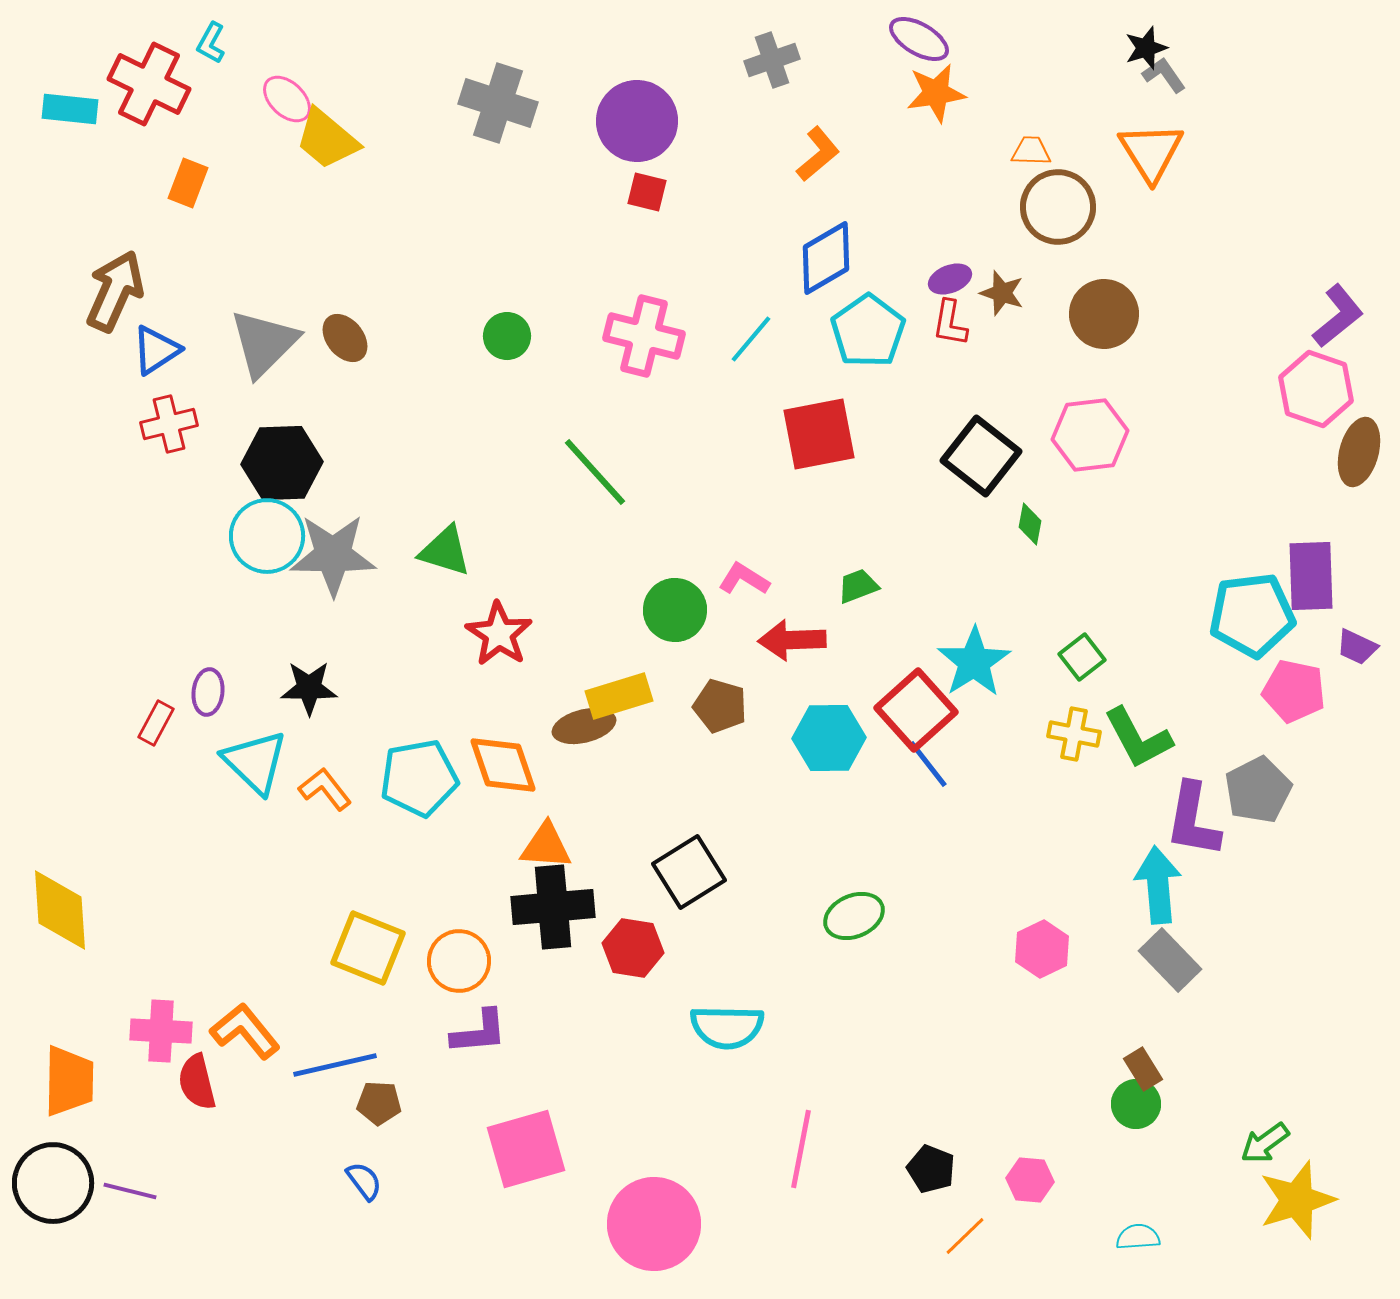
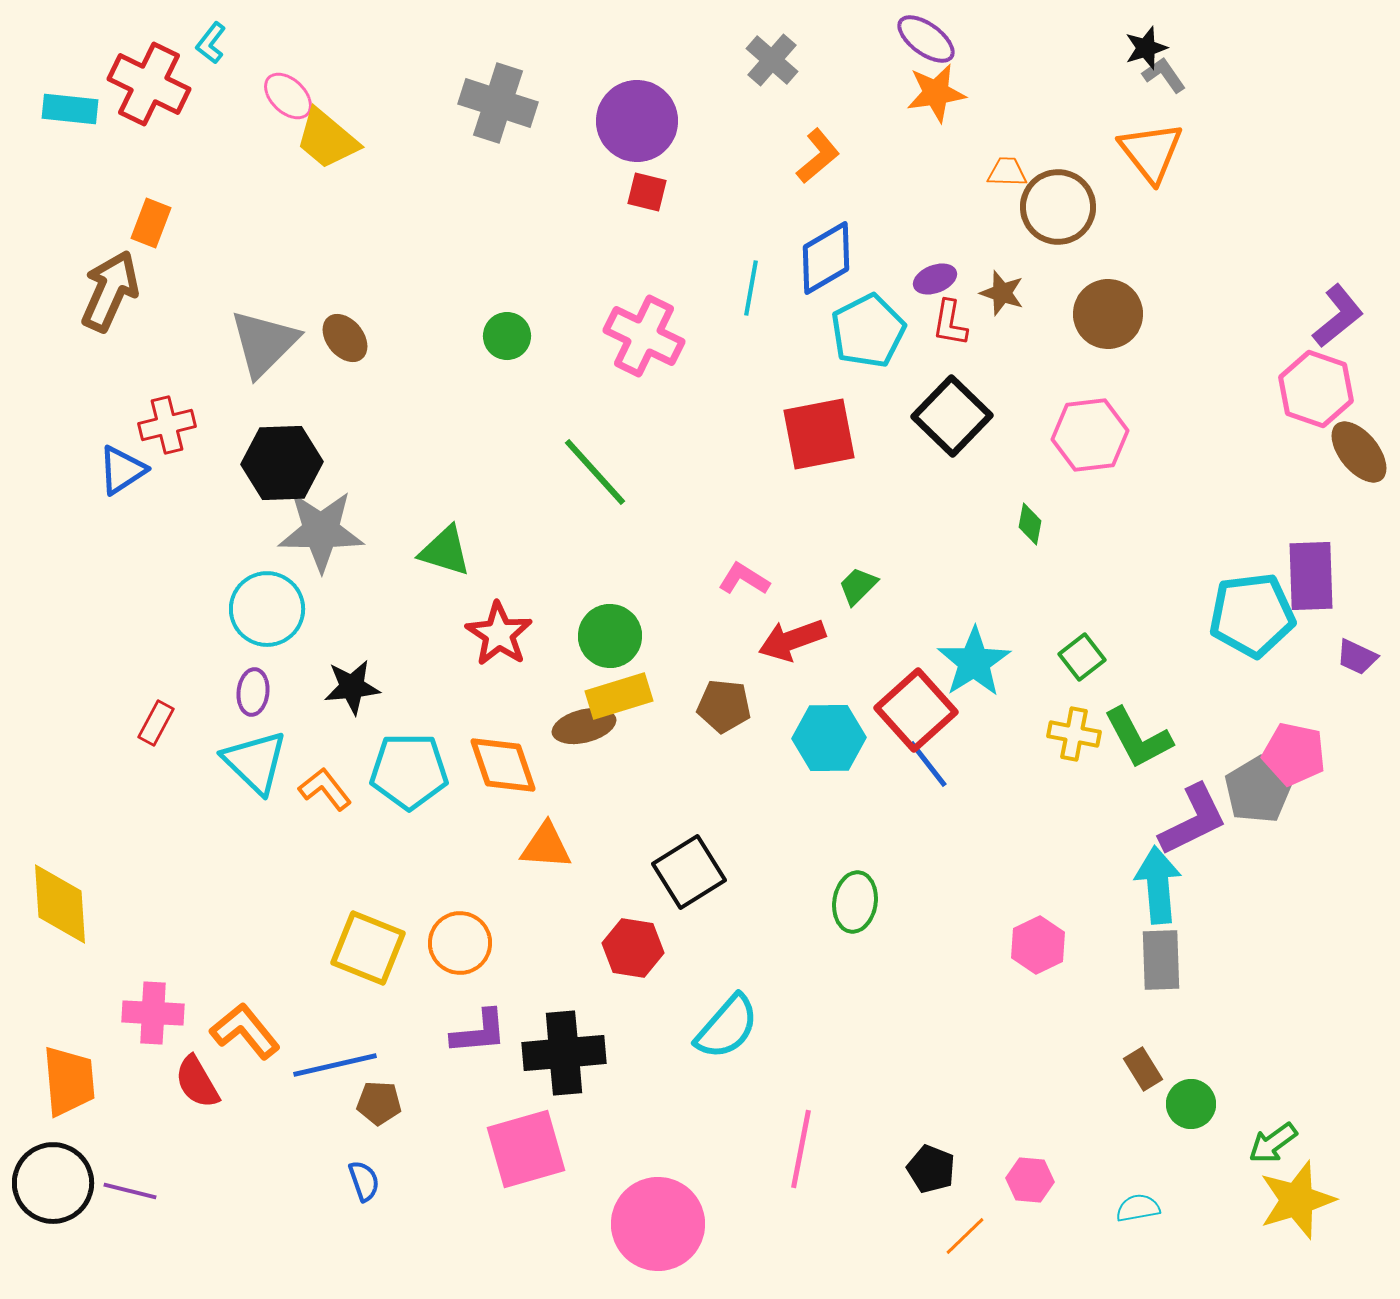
purple ellipse at (919, 39): moved 7 px right; rotated 6 degrees clockwise
cyan L-shape at (211, 43): rotated 9 degrees clockwise
gray cross at (772, 60): rotated 30 degrees counterclockwise
pink ellipse at (287, 99): moved 1 px right, 3 px up
orange trapezoid at (1031, 151): moved 24 px left, 21 px down
orange triangle at (1151, 152): rotated 6 degrees counterclockwise
orange L-shape at (818, 154): moved 2 px down
orange rectangle at (188, 183): moved 37 px left, 40 px down
purple ellipse at (950, 279): moved 15 px left
brown arrow at (115, 291): moved 5 px left
brown circle at (1104, 314): moved 4 px right
cyan pentagon at (868, 331): rotated 8 degrees clockwise
pink cross at (644, 336): rotated 12 degrees clockwise
cyan line at (751, 339): moved 51 px up; rotated 30 degrees counterclockwise
blue triangle at (156, 350): moved 34 px left, 120 px down
red cross at (169, 424): moved 2 px left, 1 px down
brown ellipse at (1359, 452): rotated 54 degrees counterclockwise
black square at (981, 456): moved 29 px left, 40 px up; rotated 6 degrees clockwise
cyan circle at (267, 536): moved 73 px down
gray star at (333, 555): moved 12 px left, 24 px up
green trapezoid at (858, 586): rotated 24 degrees counterclockwise
green circle at (675, 610): moved 65 px left, 26 px down
red arrow at (792, 640): rotated 18 degrees counterclockwise
purple trapezoid at (1357, 647): moved 10 px down
black star at (309, 688): moved 43 px right, 1 px up; rotated 6 degrees counterclockwise
pink pentagon at (1294, 691): moved 63 px down
purple ellipse at (208, 692): moved 45 px right
brown pentagon at (720, 706): moved 4 px right; rotated 10 degrees counterclockwise
cyan pentagon at (419, 778): moved 10 px left, 7 px up; rotated 10 degrees clockwise
gray pentagon at (1258, 790): rotated 4 degrees counterclockwise
purple L-shape at (1193, 820): rotated 126 degrees counterclockwise
black cross at (553, 907): moved 11 px right, 146 px down
yellow diamond at (60, 910): moved 6 px up
green ellipse at (854, 916): moved 1 px right, 14 px up; rotated 58 degrees counterclockwise
pink hexagon at (1042, 949): moved 4 px left, 4 px up
gray rectangle at (1170, 960): moved 9 px left; rotated 42 degrees clockwise
orange circle at (459, 961): moved 1 px right, 18 px up
cyan semicircle at (727, 1027): rotated 50 degrees counterclockwise
pink cross at (161, 1031): moved 8 px left, 18 px up
orange trapezoid at (69, 1081): rotated 6 degrees counterclockwise
red semicircle at (197, 1082): rotated 16 degrees counterclockwise
green circle at (1136, 1104): moved 55 px right
green arrow at (1265, 1143): moved 8 px right
blue semicircle at (364, 1181): rotated 18 degrees clockwise
pink circle at (654, 1224): moved 4 px right
cyan semicircle at (1138, 1237): moved 29 px up; rotated 6 degrees counterclockwise
